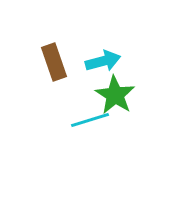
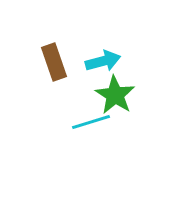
cyan line: moved 1 px right, 2 px down
